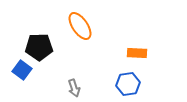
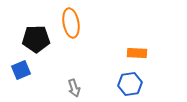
orange ellipse: moved 9 px left, 3 px up; rotated 24 degrees clockwise
black pentagon: moved 3 px left, 8 px up
blue square: moved 1 px left; rotated 30 degrees clockwise
blue hexagon: moved 2 px right
